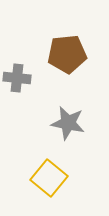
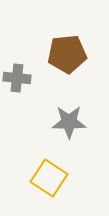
gray star: moved 1 px right, 1 px up; rotated 12 degrees counterclockwise
yellow square: rotated 6 degrees counterclockwise
